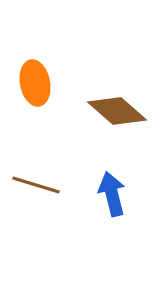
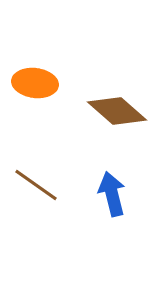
orange ellipse: rotated 72 degrees counterclockwise
brown line: rotated 18 degrees clockwise
